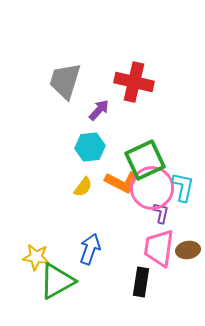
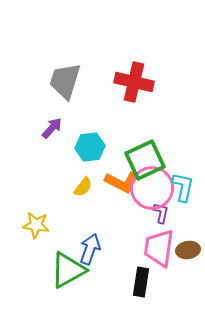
purple arrow: moved 47 px left, 18 px down
yellow star: moved 32 px up
green triangle: moved 11 px right, 11 px up
